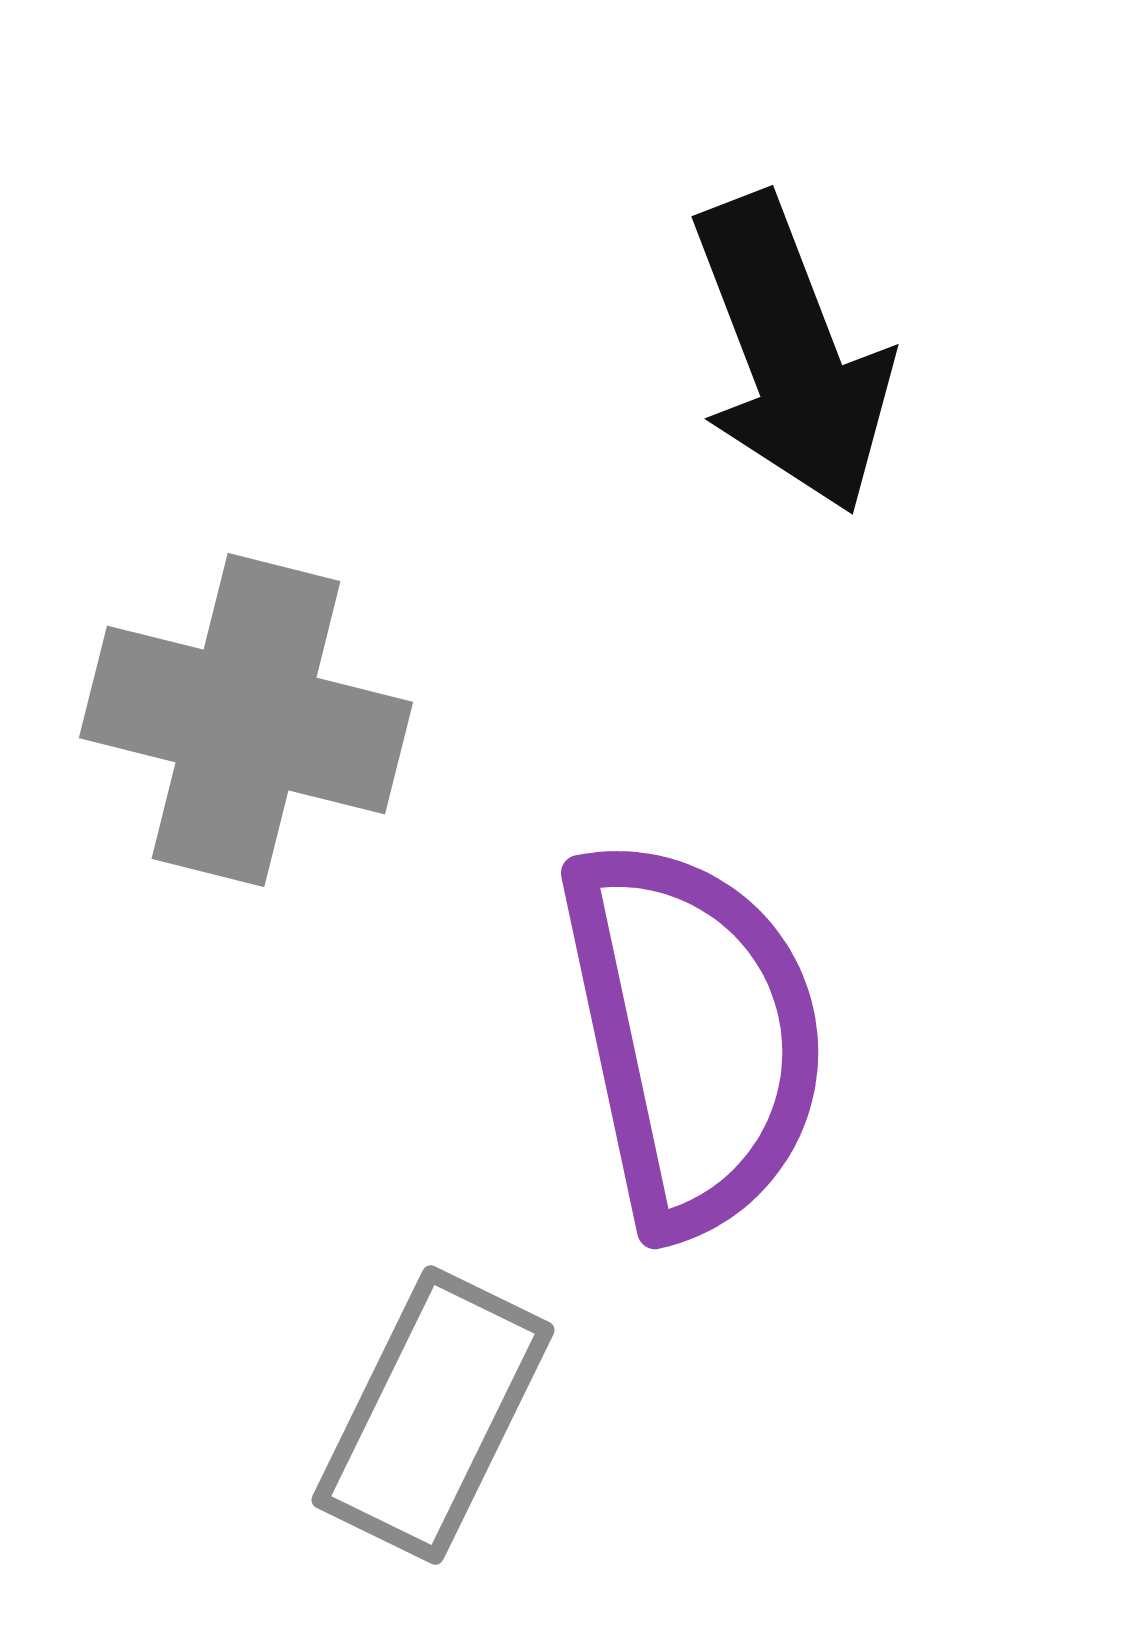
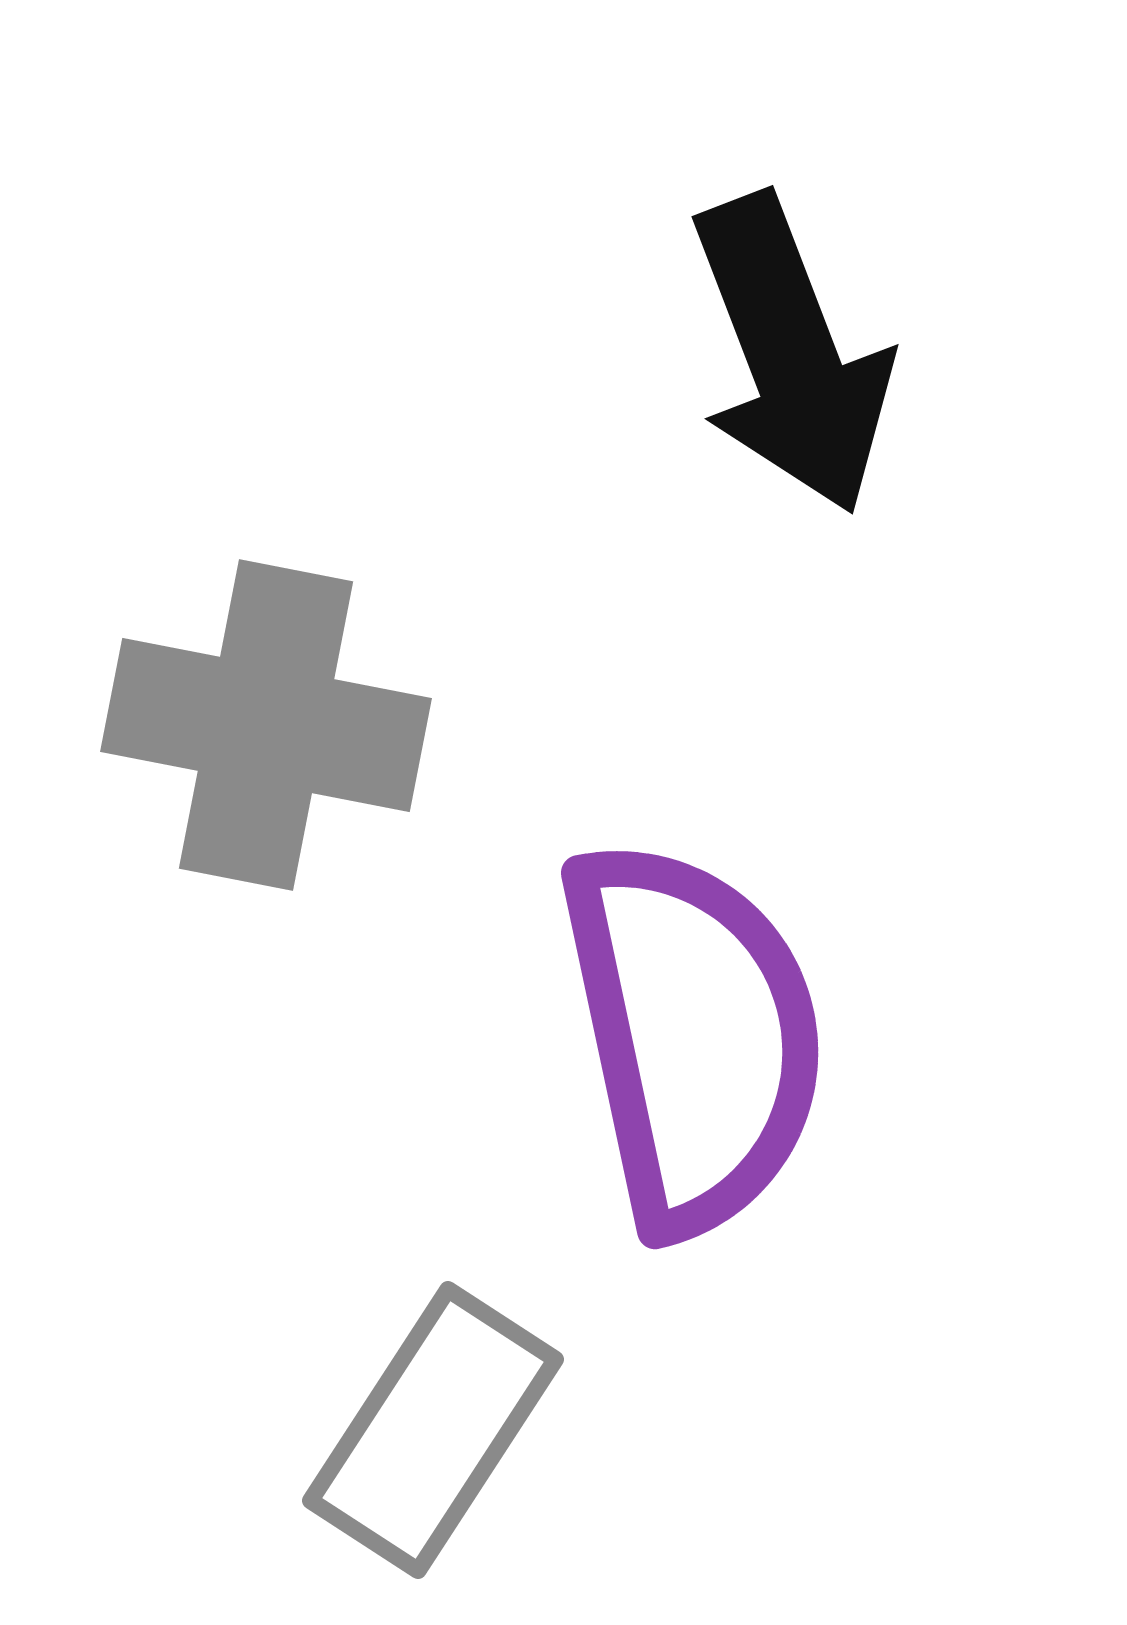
gray cross: moved 20 px right, 5 px down; rotated 3 degrees counterclockwise
gray rectangle: moved 15 px down; rotated 7 degrees clockwise
